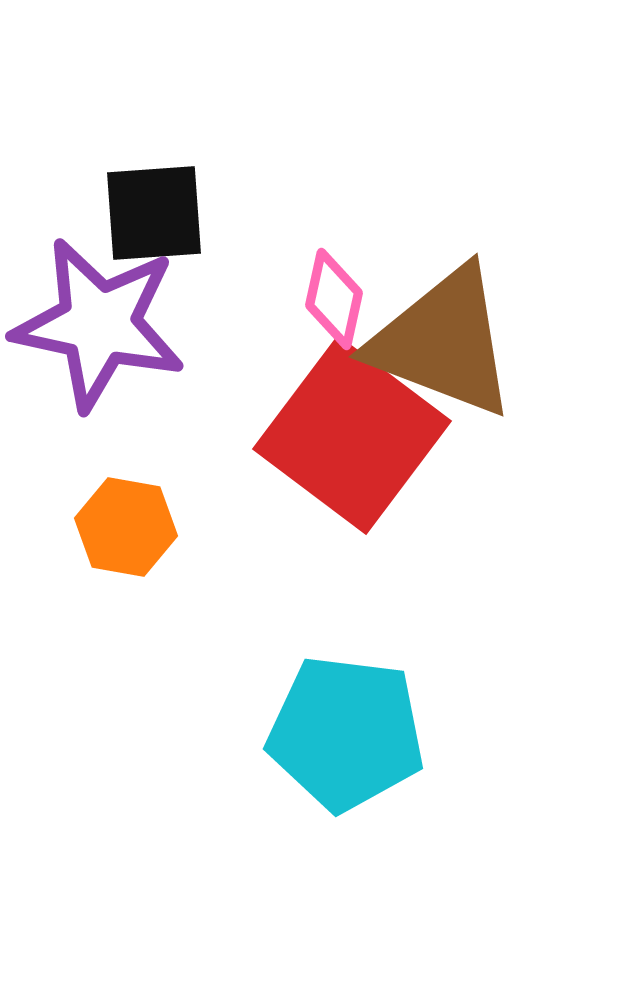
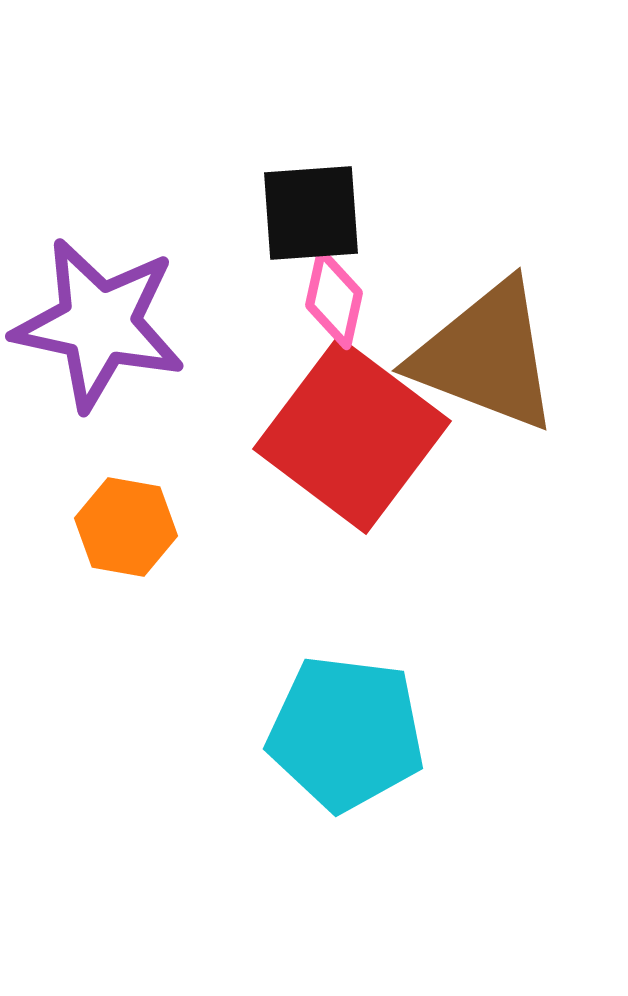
black square: moved 157 px right
brown triangle: moved 43 px right, 14 px down
